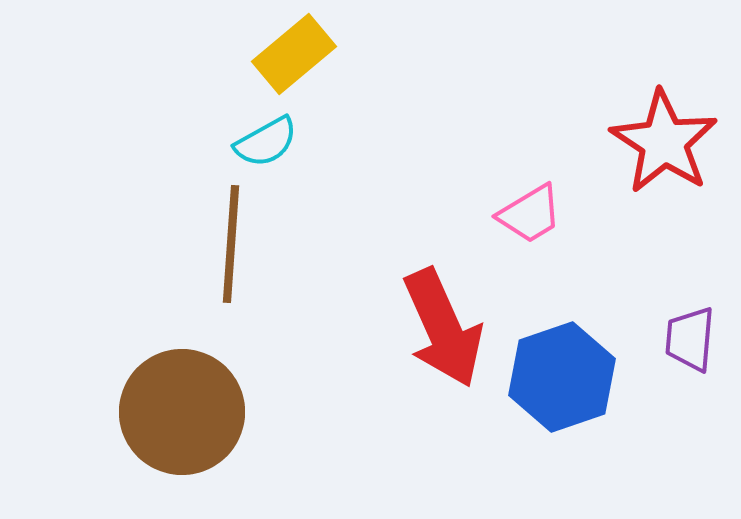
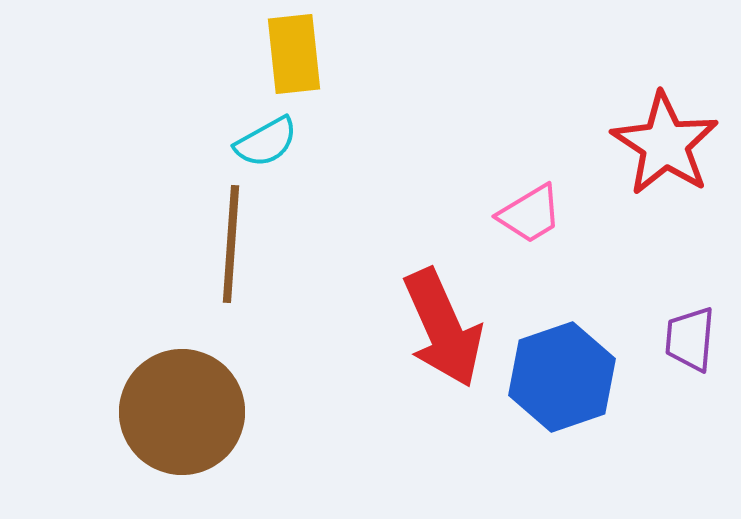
yellow rectangle: rotated 56 degrees counterclockwise
red star: moved 1 px right, 2 px down
